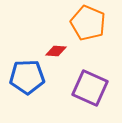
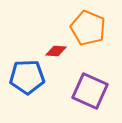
orange pentagon: moved 5 px down
purple square: moved 3 px down
